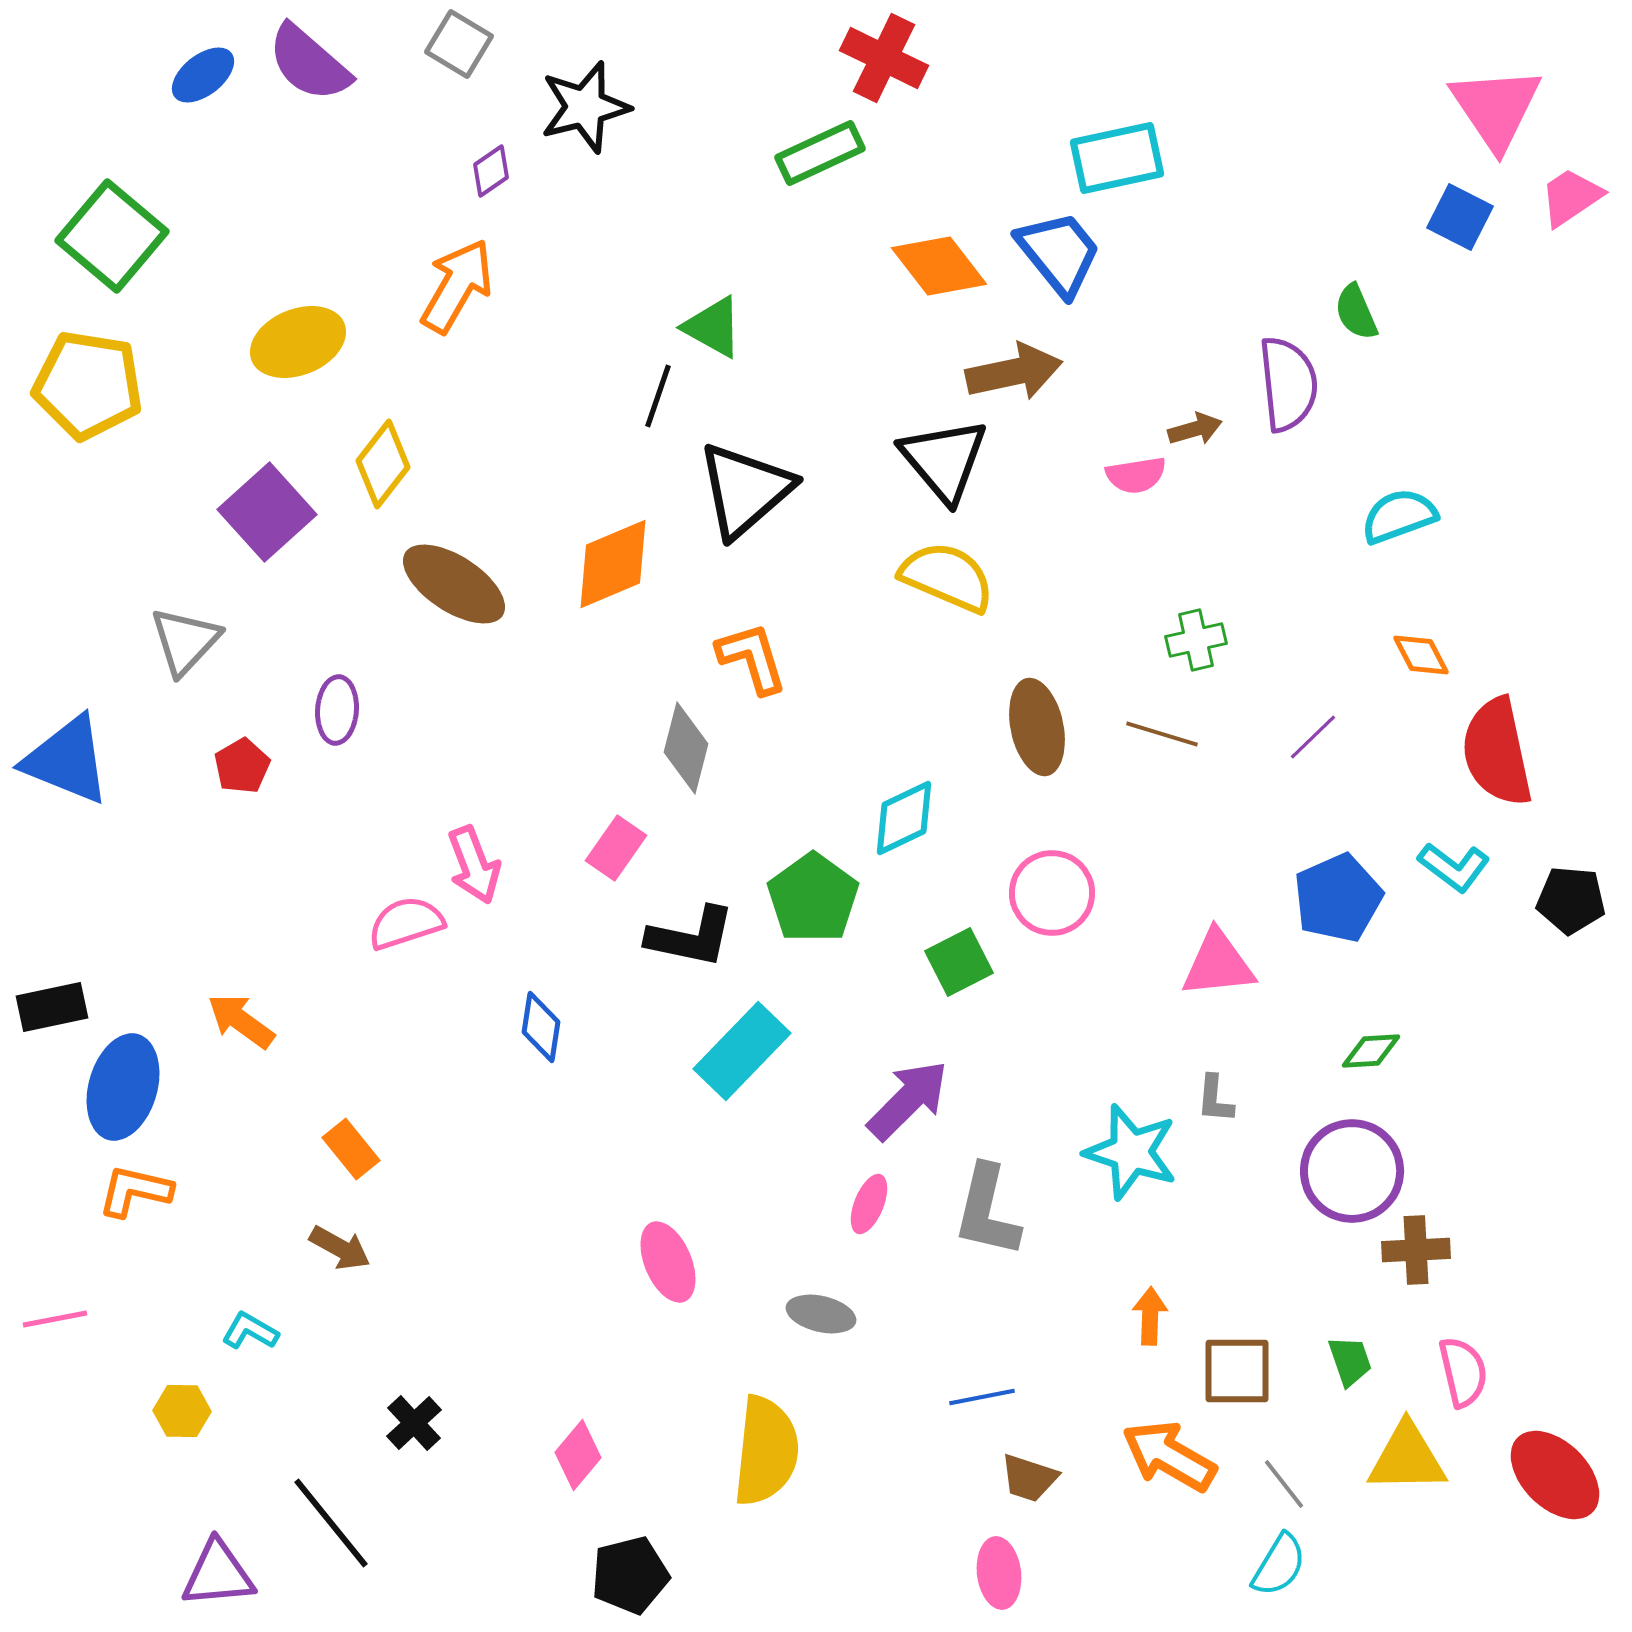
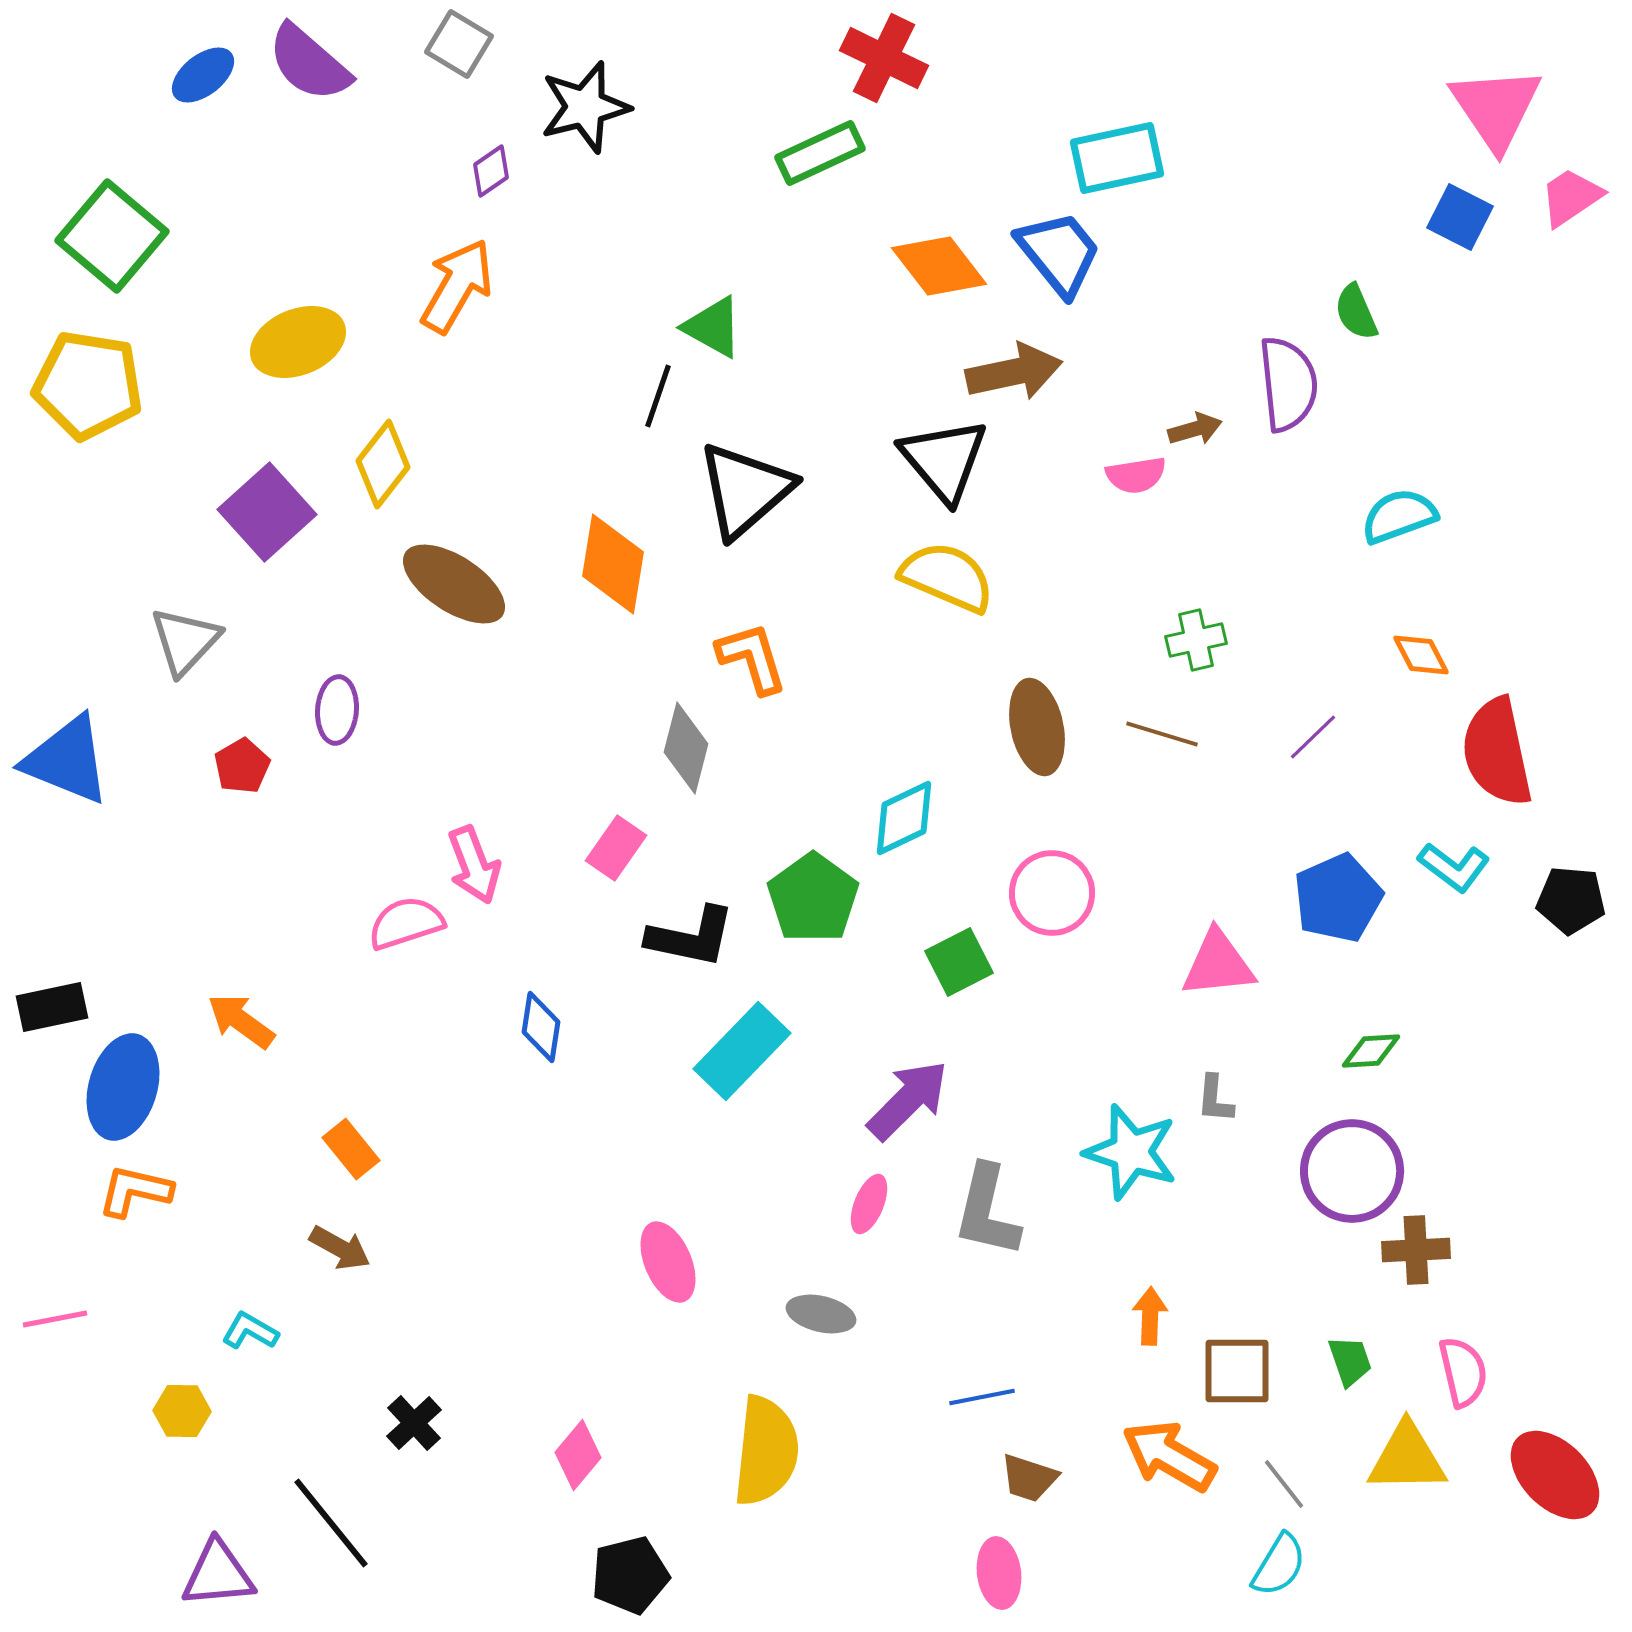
orange diamond at (613, 564): rotated 58 degrees counterclockwise
